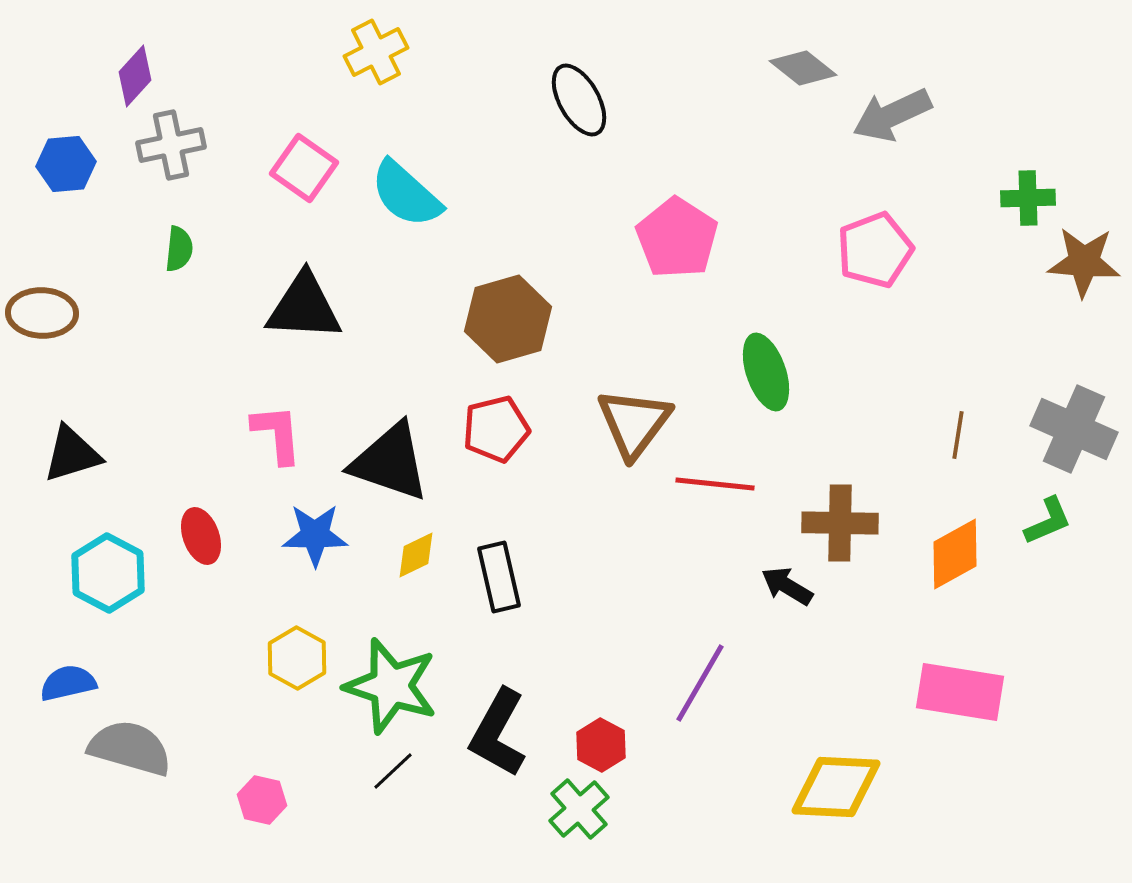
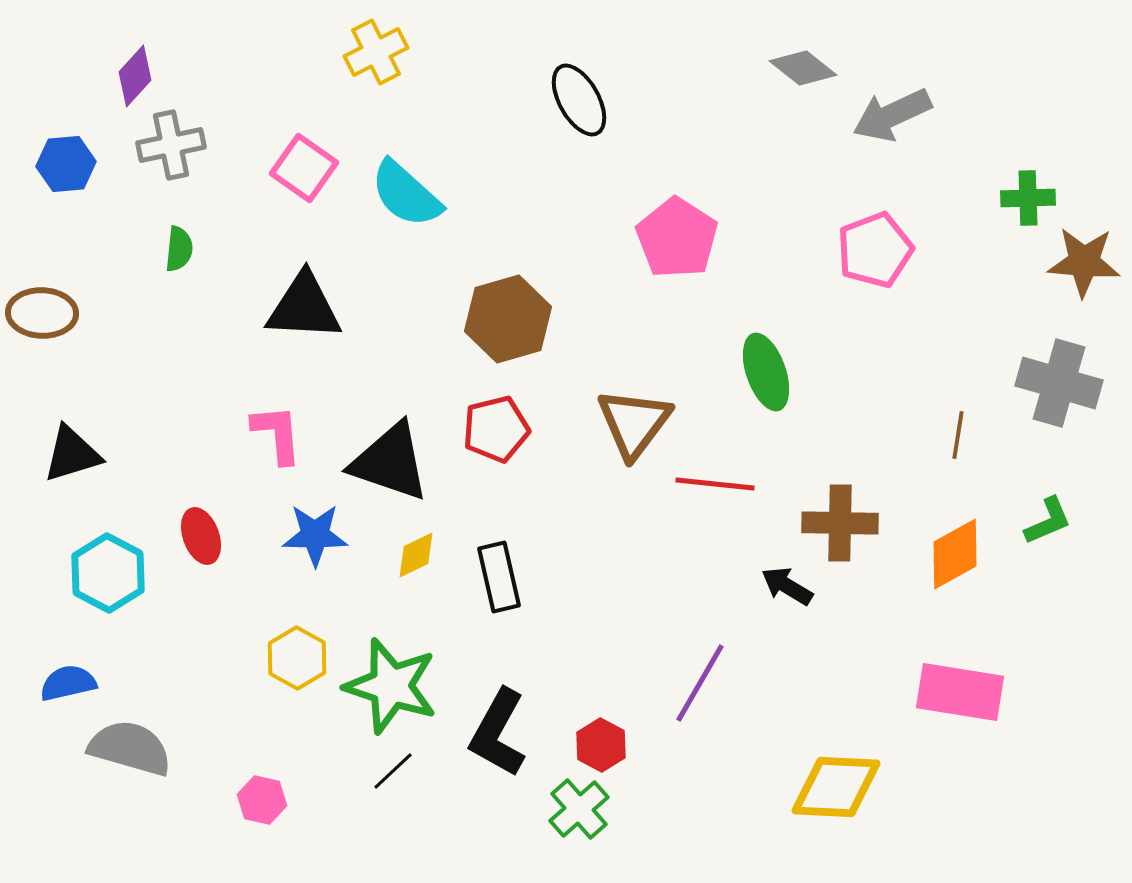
gray cross at (1074, 429): moved 15 px left, 46 px up; rotated 8 degrees counterclockwise
